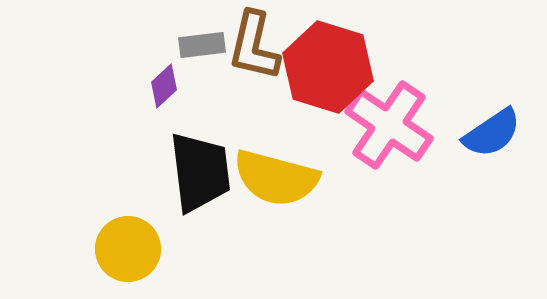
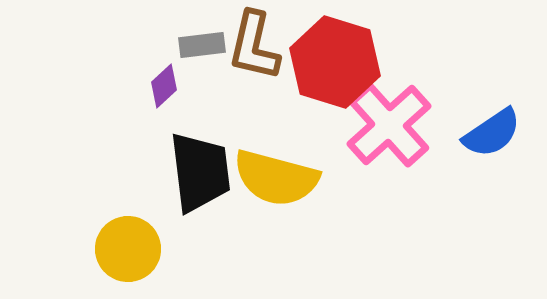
red hexagon: moved 7 px right, 5 px up
pink cross: rotated 14 degrees clockwise
